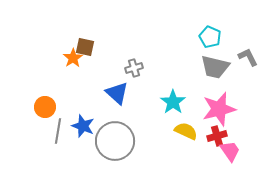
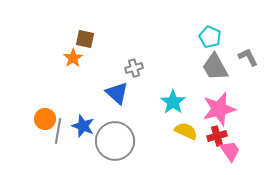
brown square: moved 8 px up
gray trapezoid: rotated 48 degrees clockwise
orange circle: moved 12 px down
